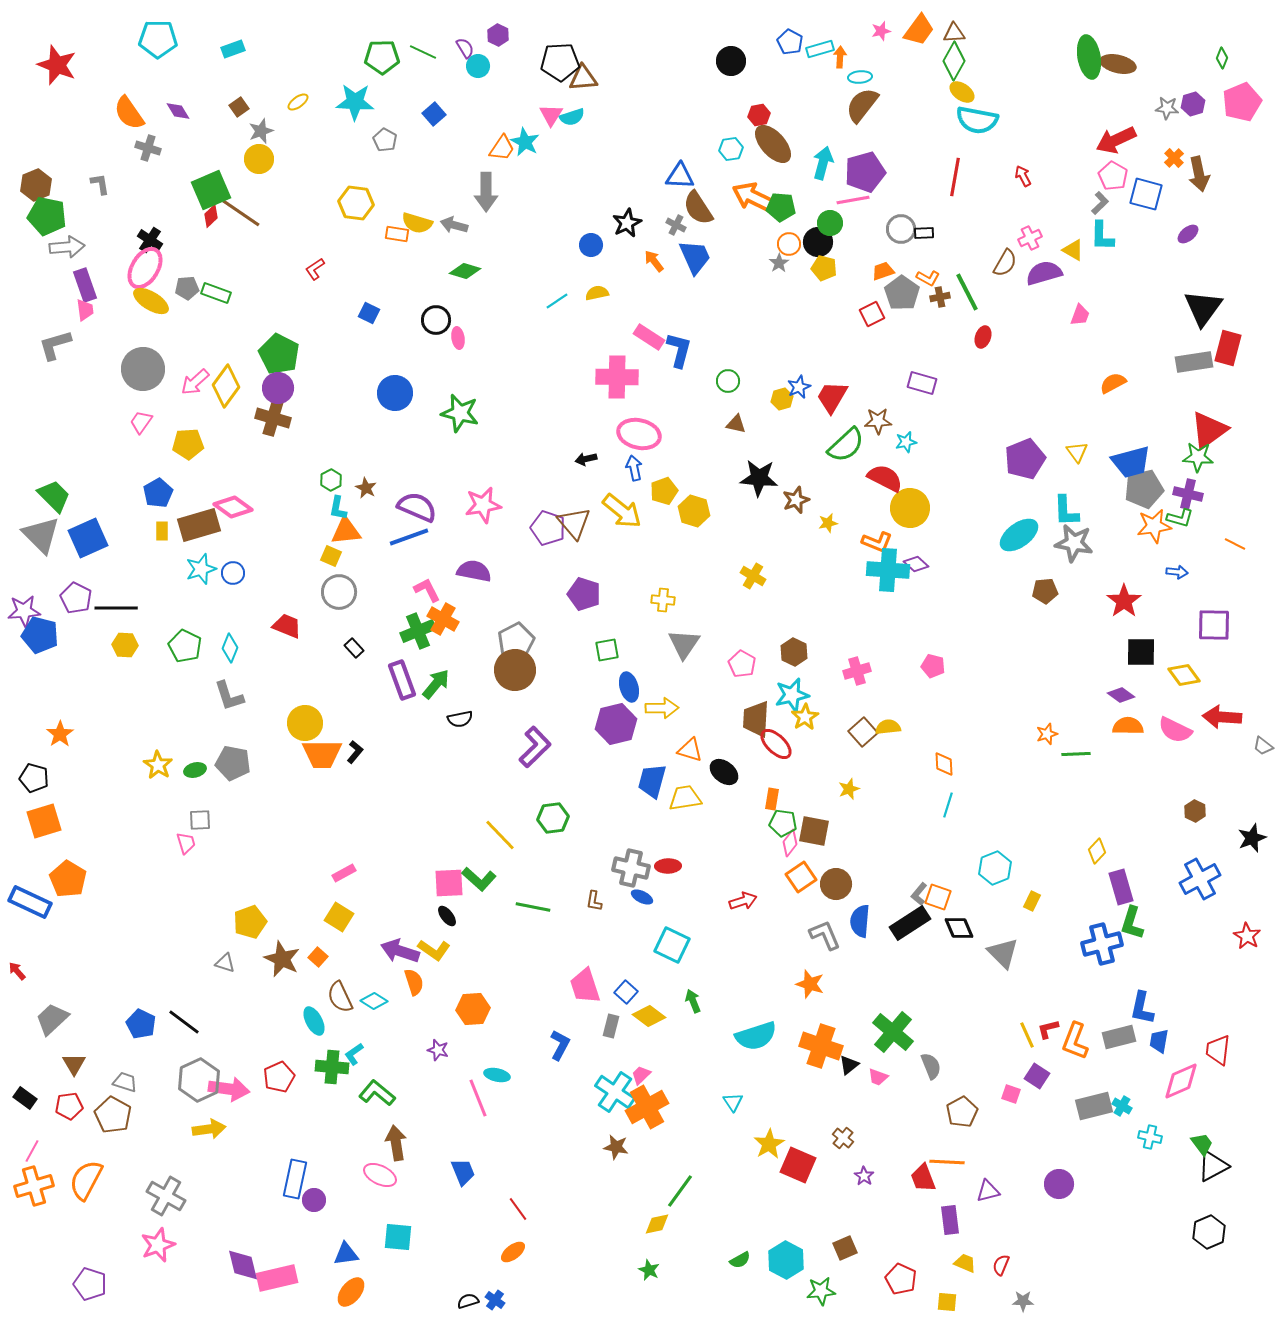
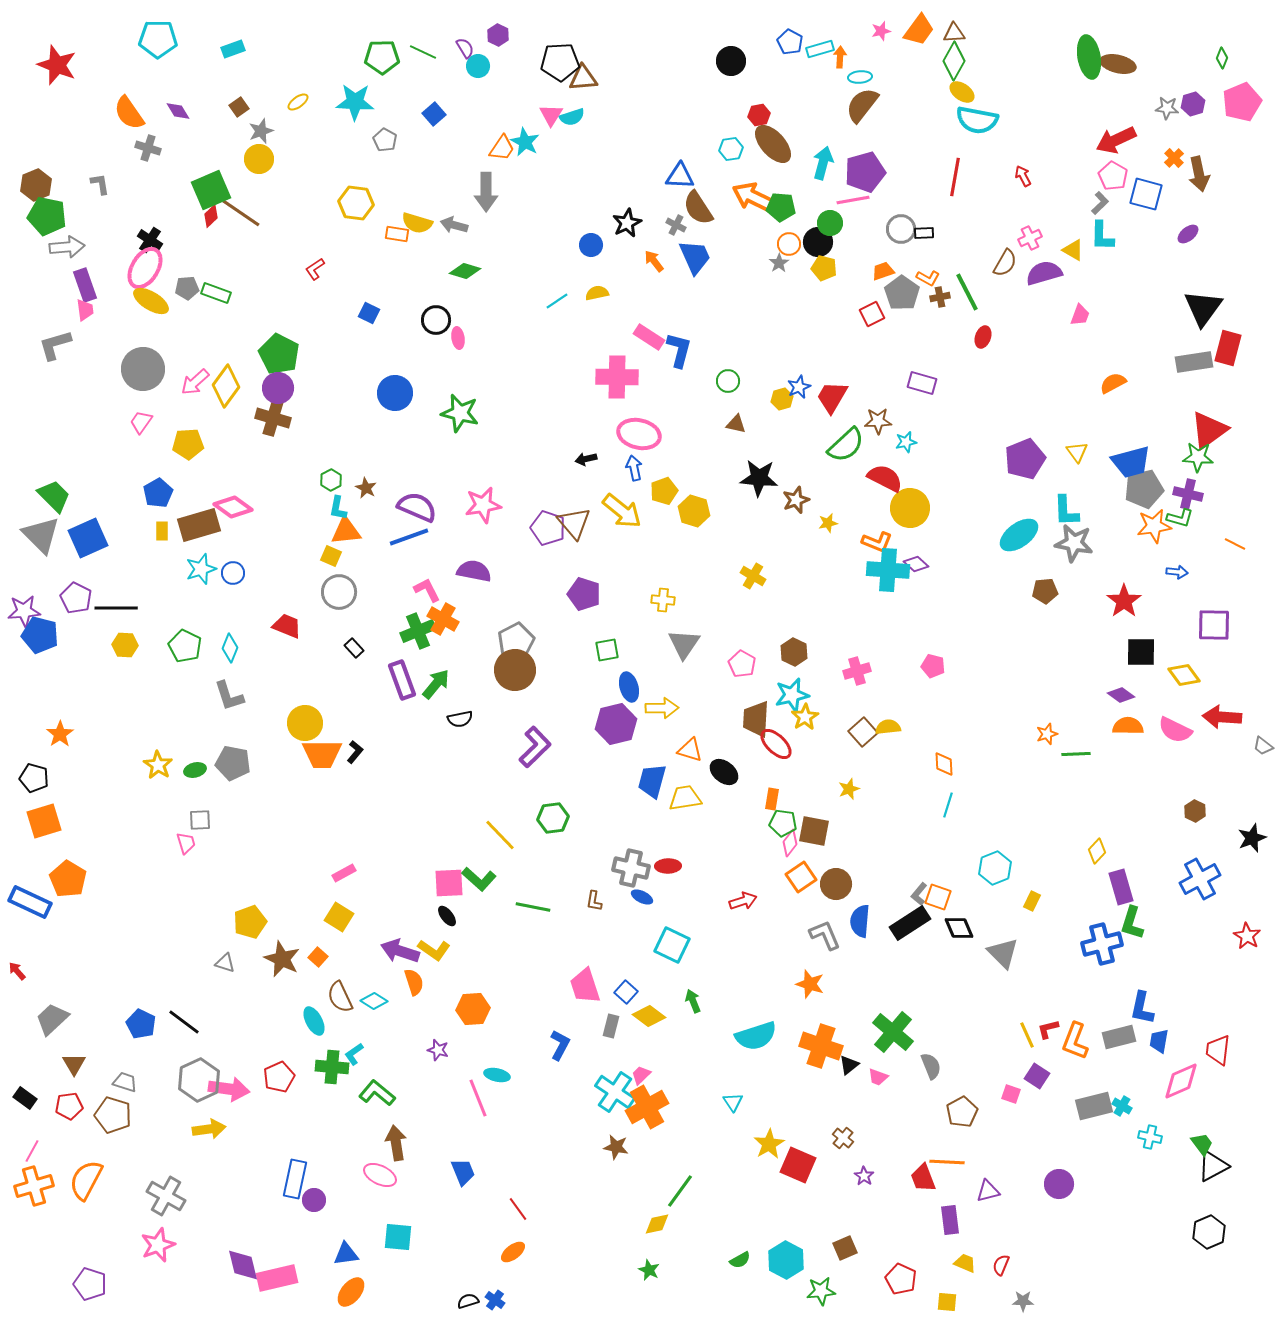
brown pentagon at (113, 1115): rotated 12 degrees counterclockwise
